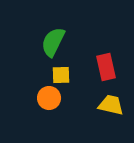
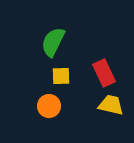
red rectangle: moved 2 px left, 6 px down; rotated 12 degrees counterclockwise
yellow square: moved 1 px down
orange circle: moved 8 px down
